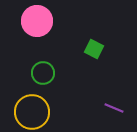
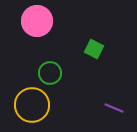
green circle: moved 7 px right
yellow circle: moved 7 px up
